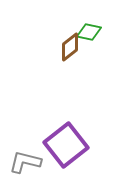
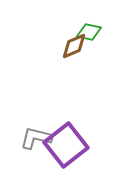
brown diamond: moved 4 px right, 1 px up; rotated 16 degrees clockwise
gray L-shape: moved 11 px right, 24 px up
